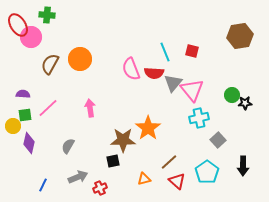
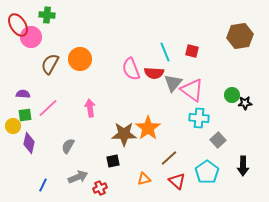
pink triangle: rotated 15 degrees counterclockwise
cyan cross: rotated 18 degrees clockwise
brown star: moved 1 px right, 6 px up
brown line: moved 4 px up
